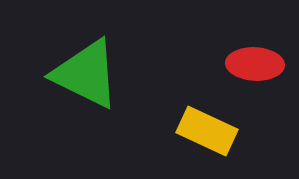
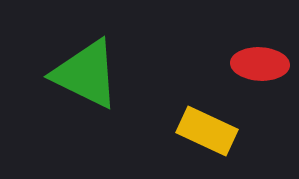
red ellipse: moved 5 px right
